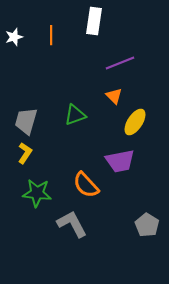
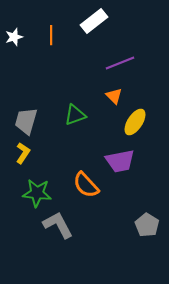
white rectangle: rotated 44 degrees clockwise
yellow L-shape: moved 2 px left
gray L-shape: moved 14 px left, 1 px down
